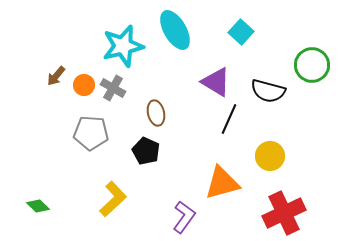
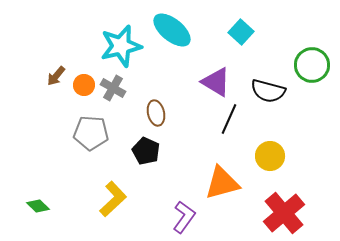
cyan ellipse: moved 3 px left; rotated 21 degrees counterclockwise
cyan star: moved 2 px left
red cross: rotated 15 degrees counterclockwise
